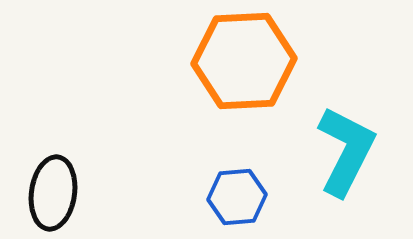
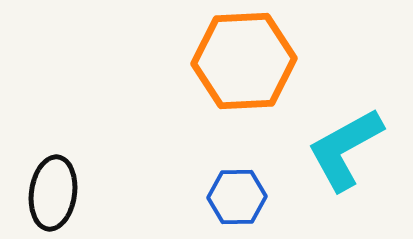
cyan L-shape: moved 1 px left, 2 px up; rotated 146 degrees counterclockwise
blue hexagon: rotated 4 degrees clockwise
